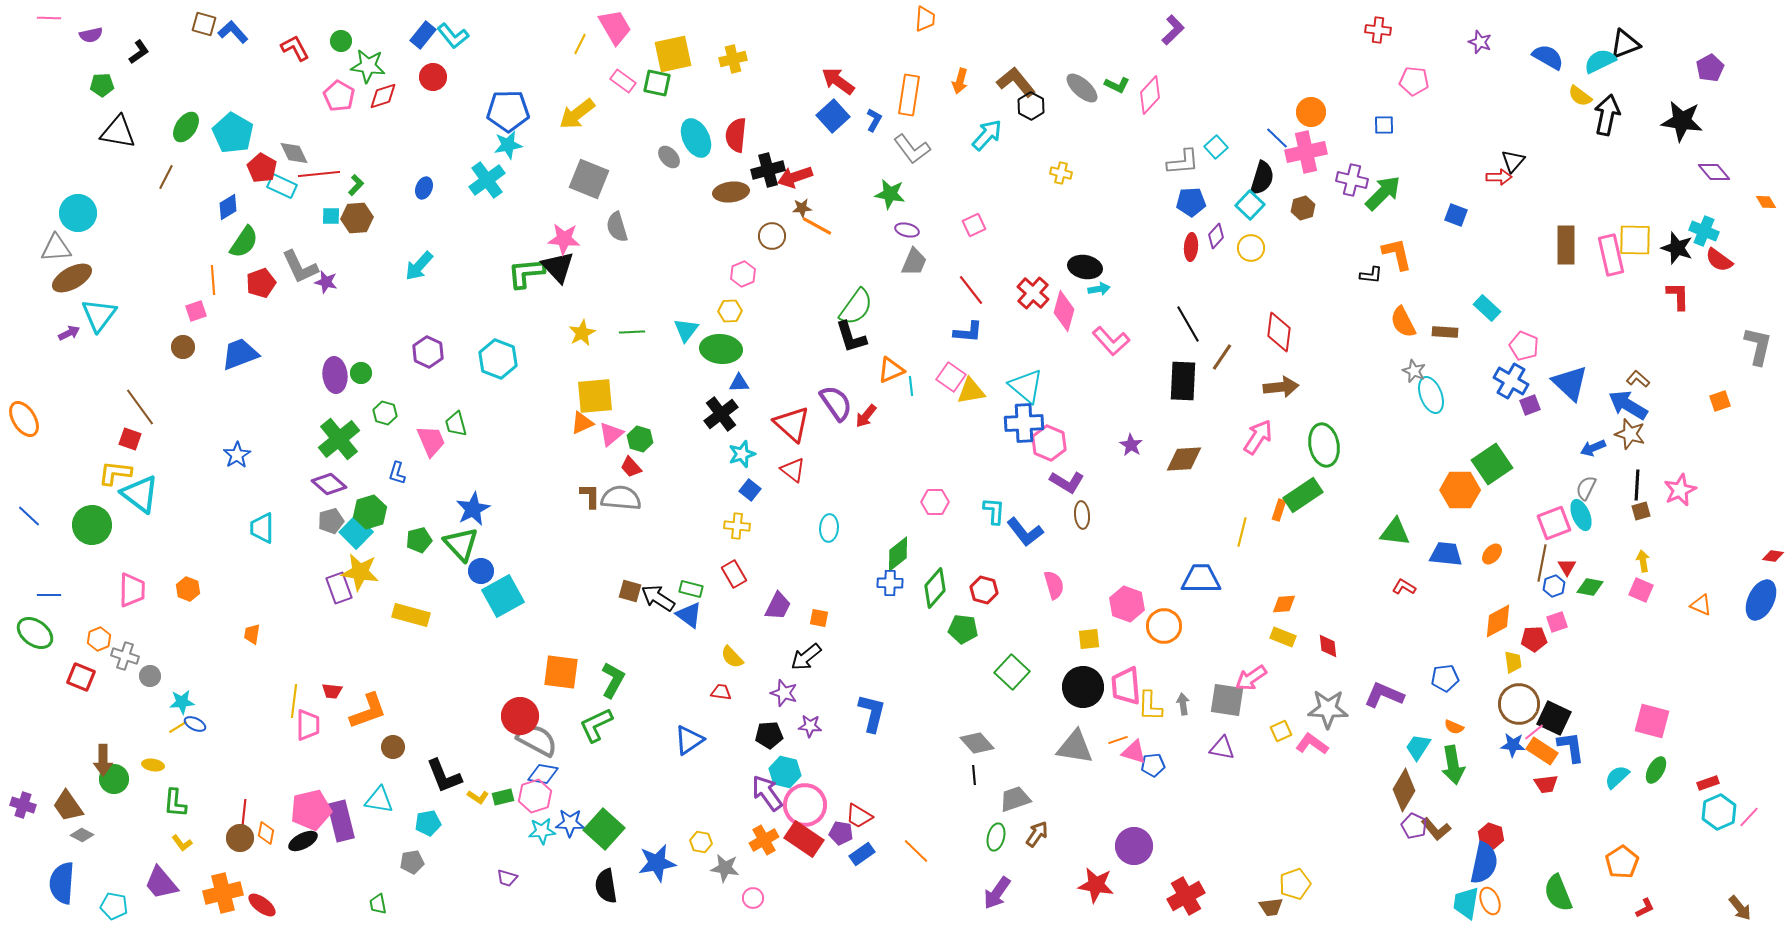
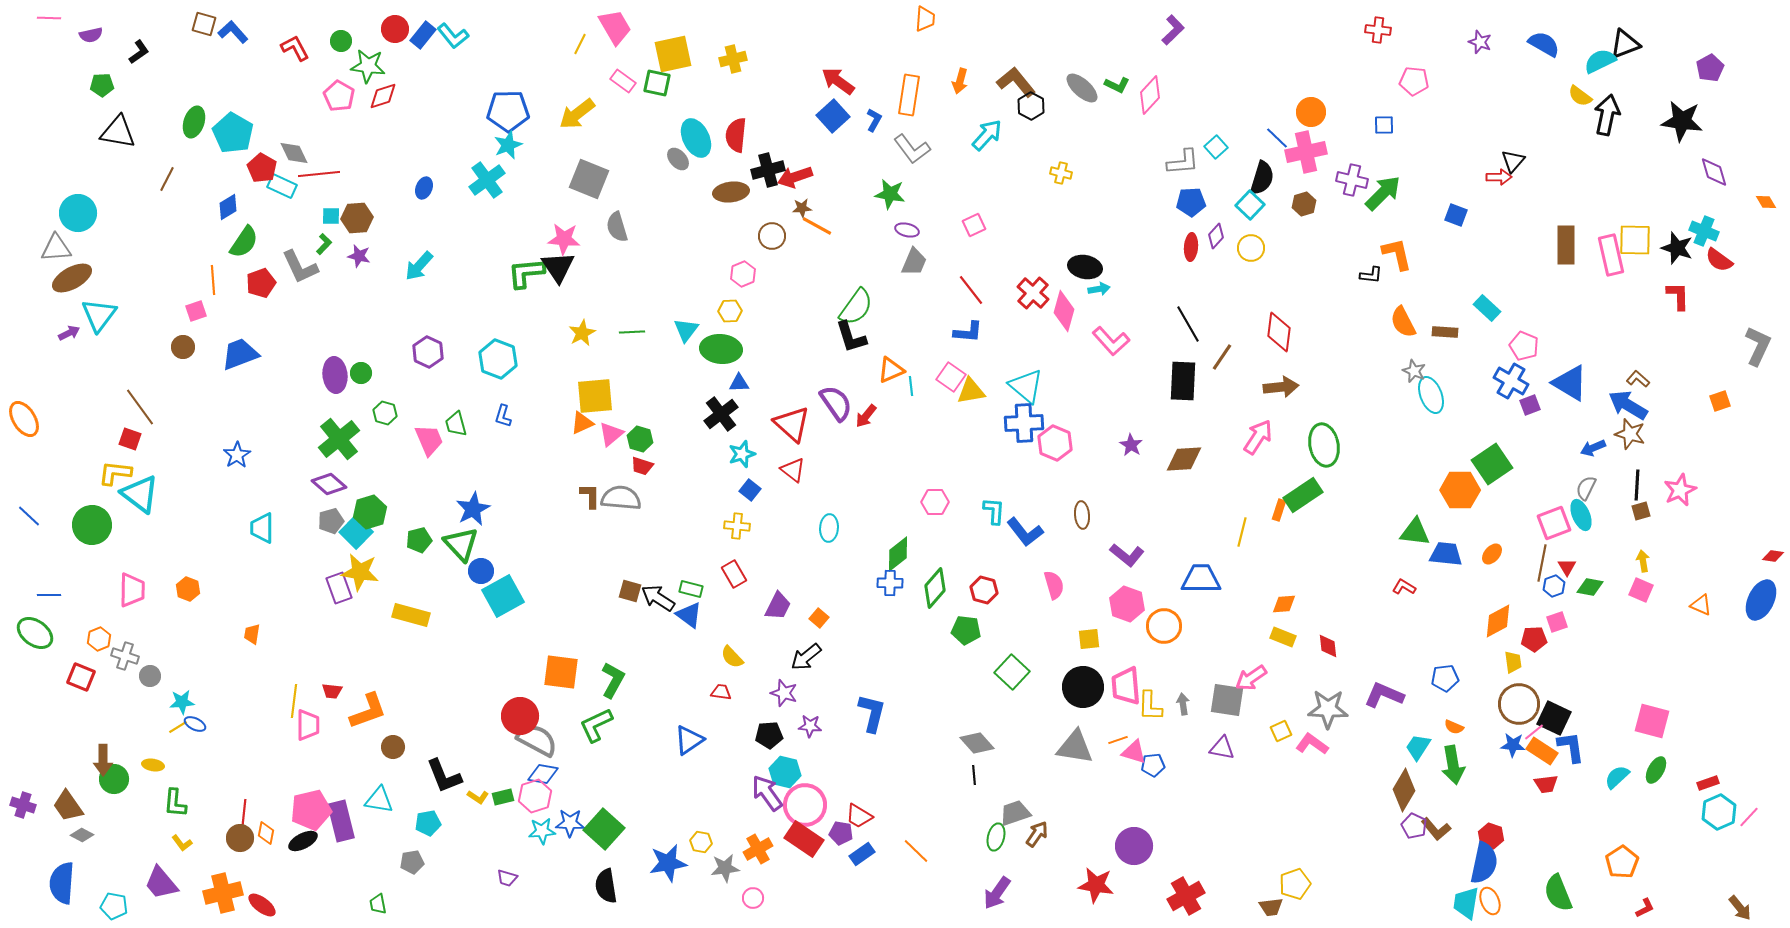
blue semicircle at (1548, 57): moved 4 px left, 13 px up
red circle at (433, 77): moved 38 px left, 48 px up
green ellipse at (186, 127): moved 8 px right, 5 px up; rotated 16 degrees counterclockwise
cyan star at (508, 145): rotated 12 degrees counterclockwise
gray ellipse at (669, 157): moved 9 px right, 2 px down
purple diamond at (1714, 172): rotated 24 degrees clockwise
brown line at (166, 177): moved 1 px right, 2 px down
green L-shape at (356, 185): moved 32 px left, 59 px down
brown hexagon at (1303, 208): moved 1 px right, 4 px up
black triangle at (558, 267): rotated 9 degrees clockwise
purple star at (326, 282): moved 33 px right, 26 px up
gray L-shape at (1758, 346): rotated 12 degrees clockwise
blue triangle at (1570, 383): rotated 12 degrees counterclockwise
pink trapezoid at (431, 441): moved 2 px left, 1 px up
pink hexagon at (1049, 443): moved 6 px right
red trapezoid at (631, 467): moved 11 px right, 1 px up; rotated 30 degrees counterclockwise
blue L-shape at (397, 473): moved 106 px right, 57 px up
purple L-shape at (1067, 482): moved 60 px right, 73 px down; rotated 8 degrees clockwise
green triangle at (1395, 532): moved 20 px right
orange square at (819, 618): rotated 30 degrees clockwise
green pentagon at (963, 629): moved 3 px right, 1 px down
gray trapezoid at (1015, 799): moved 14 px down
orange cross at (764, 840): moved 6 px left, 9 px down
blue star at (657, 863): moved 11 px right
gray star at (725, 868): rotated 16 degrees counterclockwise
